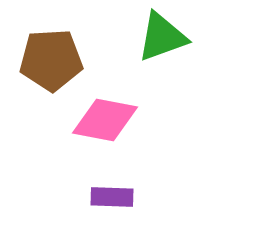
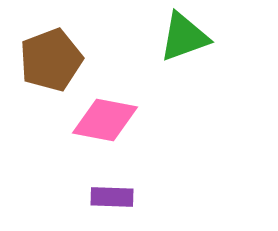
green triangle: moved 22 px right
brown pentagon: rotated 18 degrees counterclockwise
